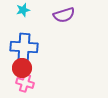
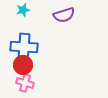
red circle: moved 1 px right, 3 px up
